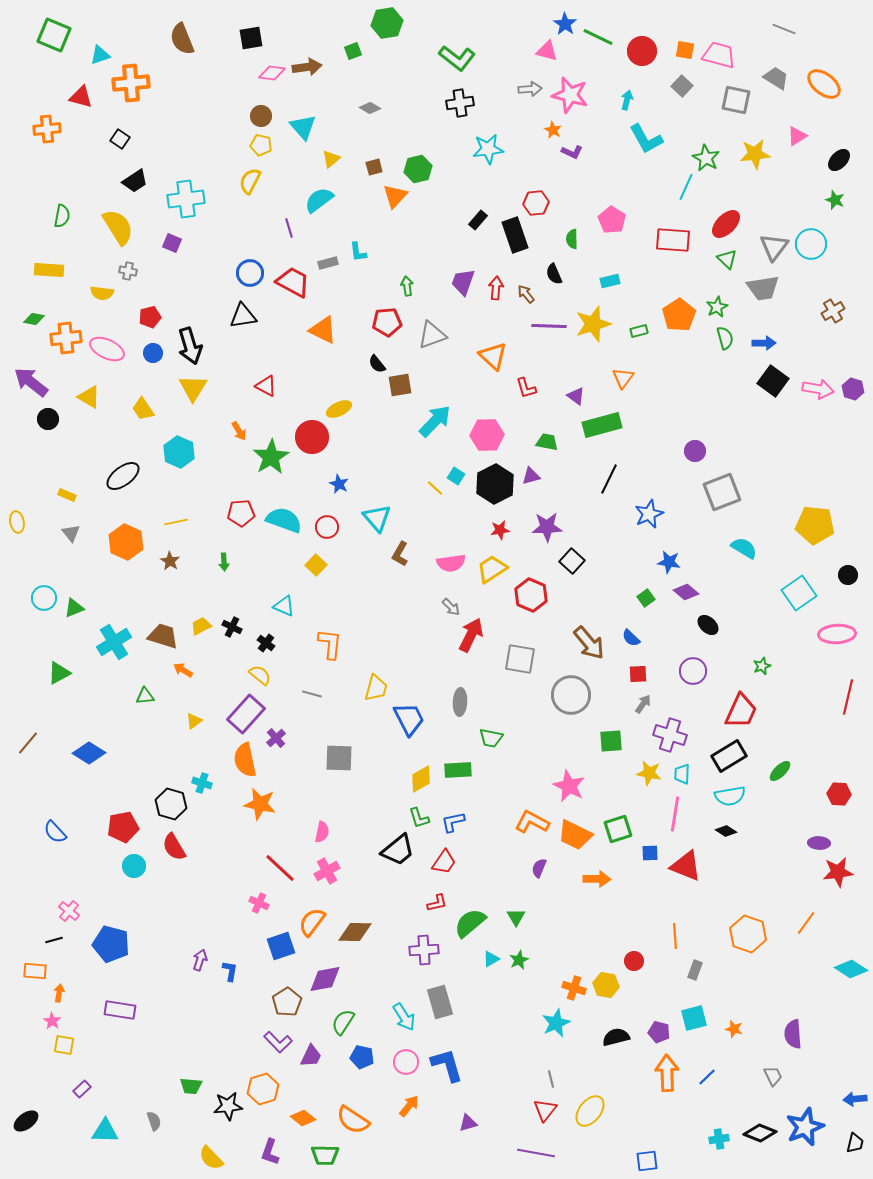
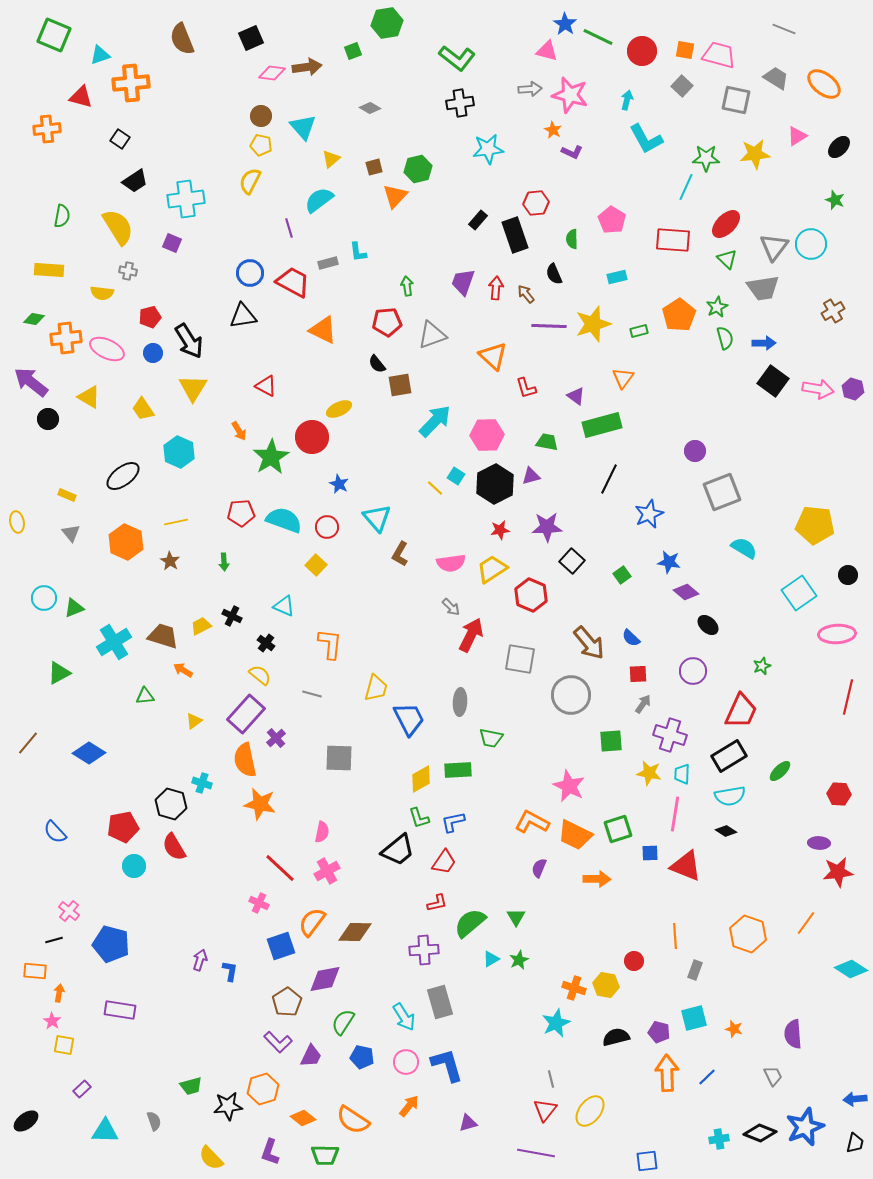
black square at (251, 38): rotated 15 degrees counterclockwise
green star at (706, 158): rotated 28 degrees counterclockwise
black ellipse at (839, 160): moved 13 px up
cyan rectangle at (610, 281): moved 7 px right, 4 px up
black arrow at (190, 346): moved 1 px left, 5 px up; rotated 15 degrees counterclockwise
green square at (646, 598): moved 24 px left, 23 px up
black cross at (232, 627): moved 11 px up
green trapezoid at (191, 1086): rotated 20 degrees counterclockwise
